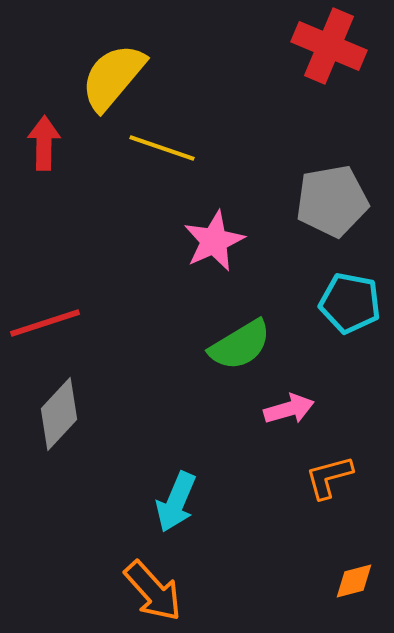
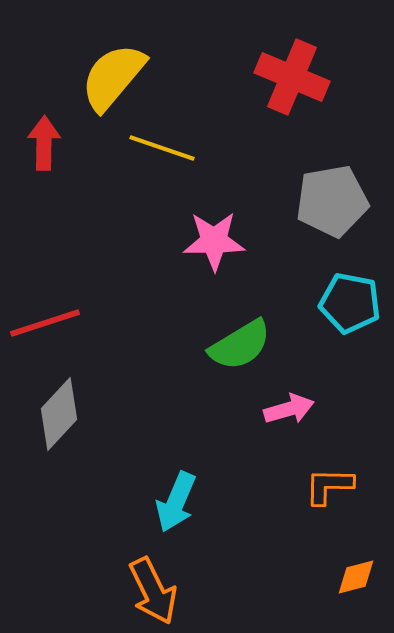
red cross: moved 37 px left, 31 px down
pink star: rotated 24 degrees clockwise
orange L-shape: moved 9 px down; rotated 16 degrees clockwise
orange diamond: moved 2 px right, 4 px up
orange arrow: rotated 16 degrees clockwise
